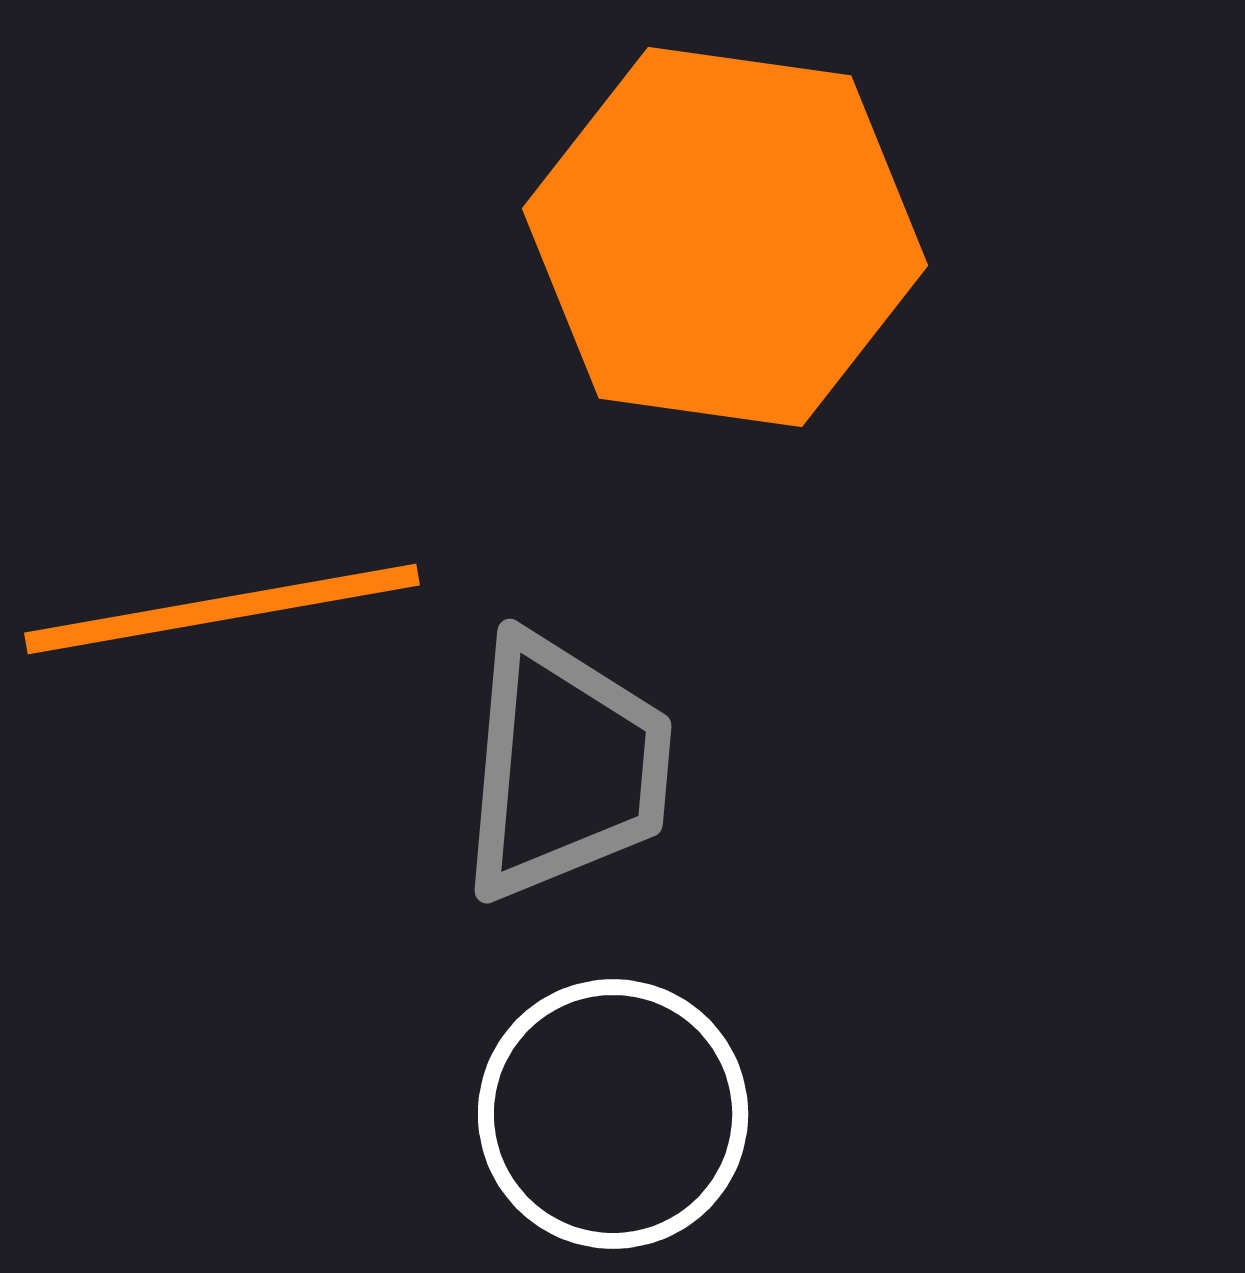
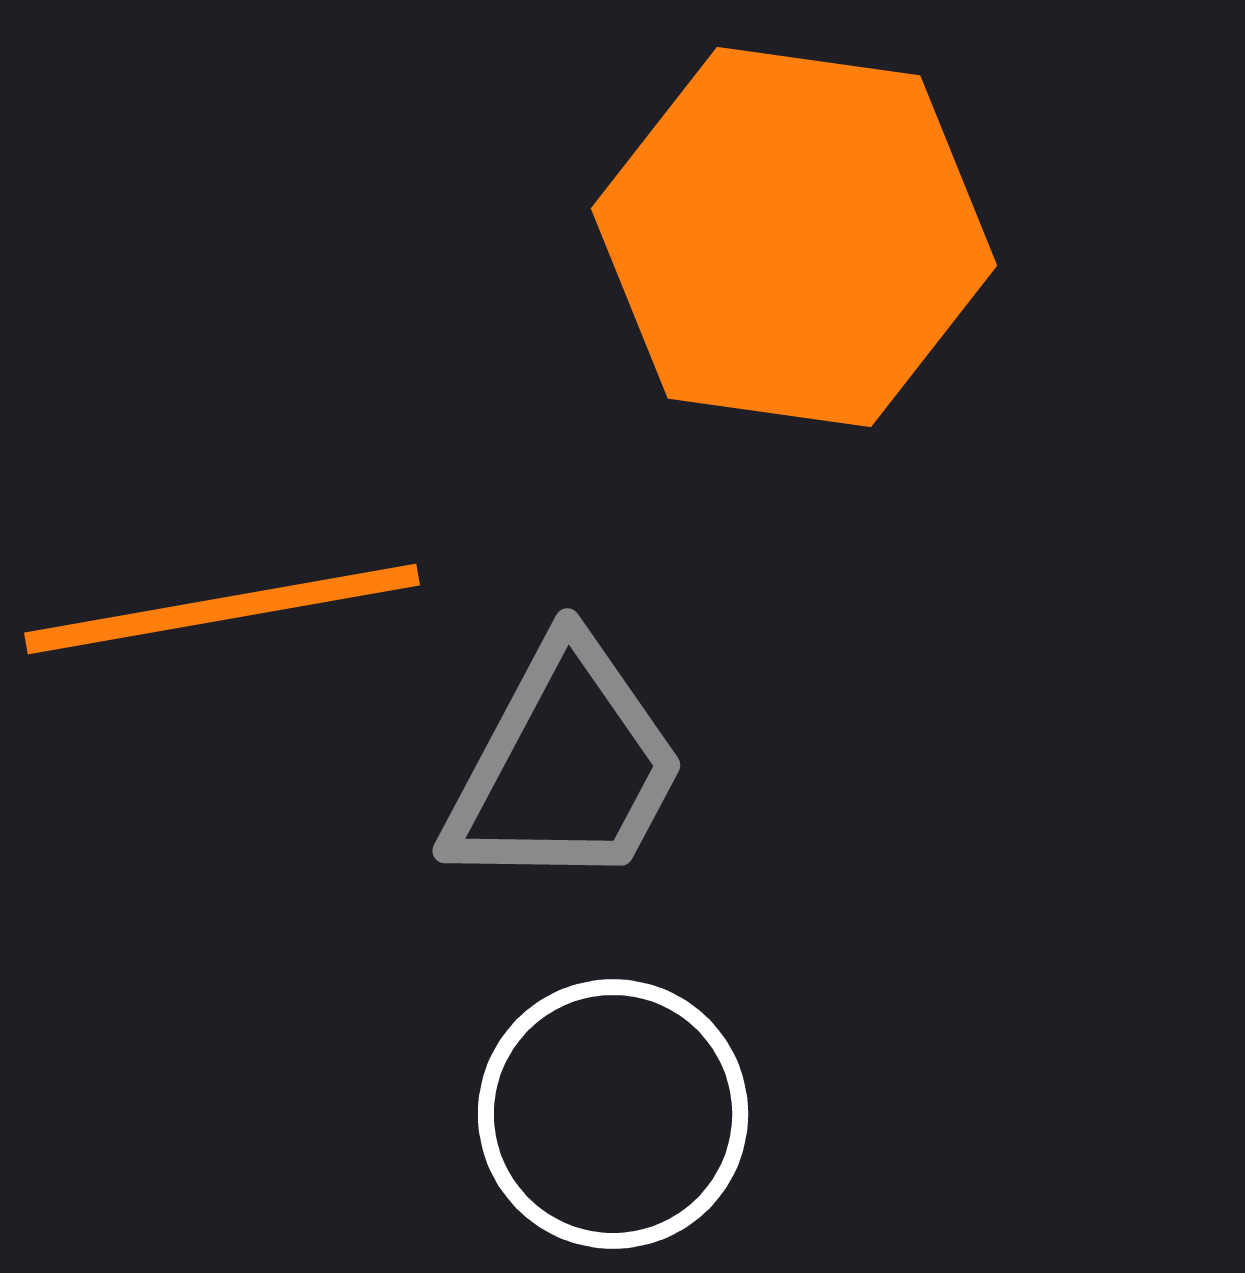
orange hexagon: moved 69 px right
gray trapezoid: rotated 23 degrees clockwise
